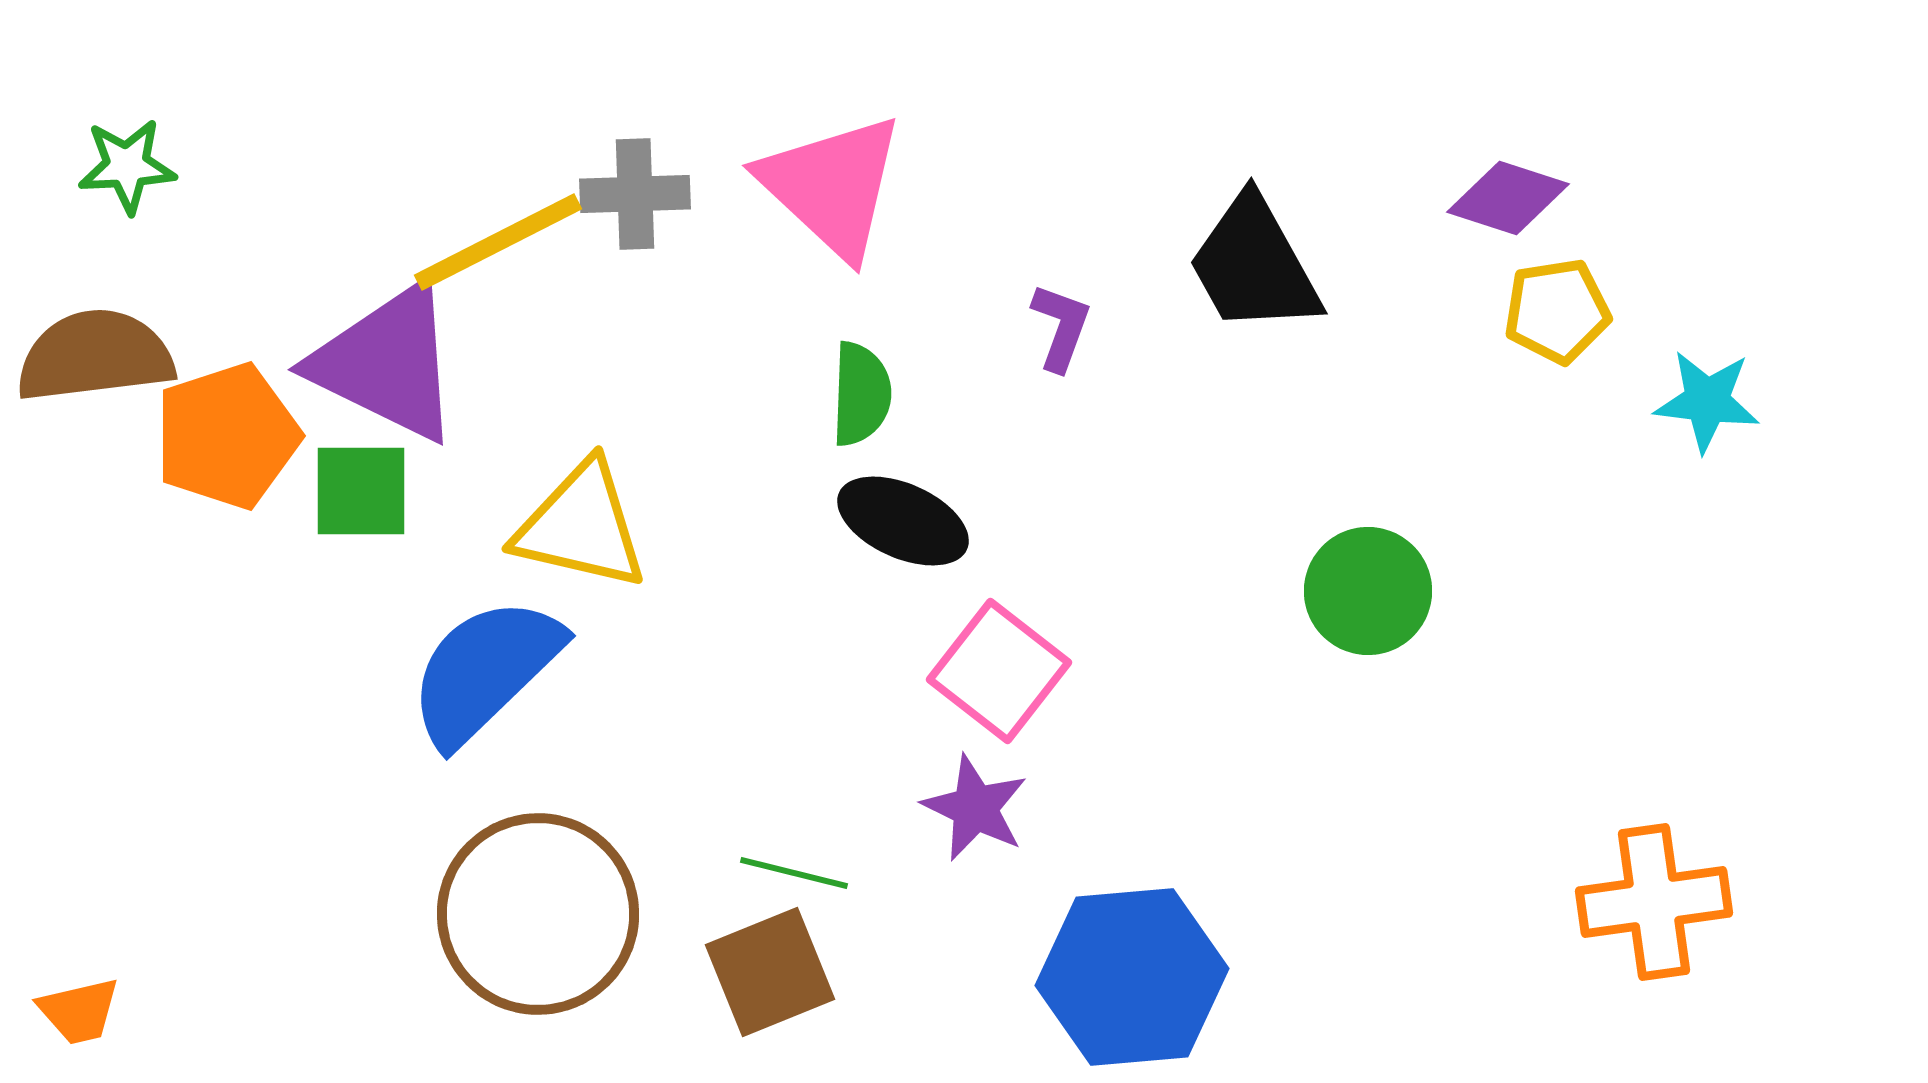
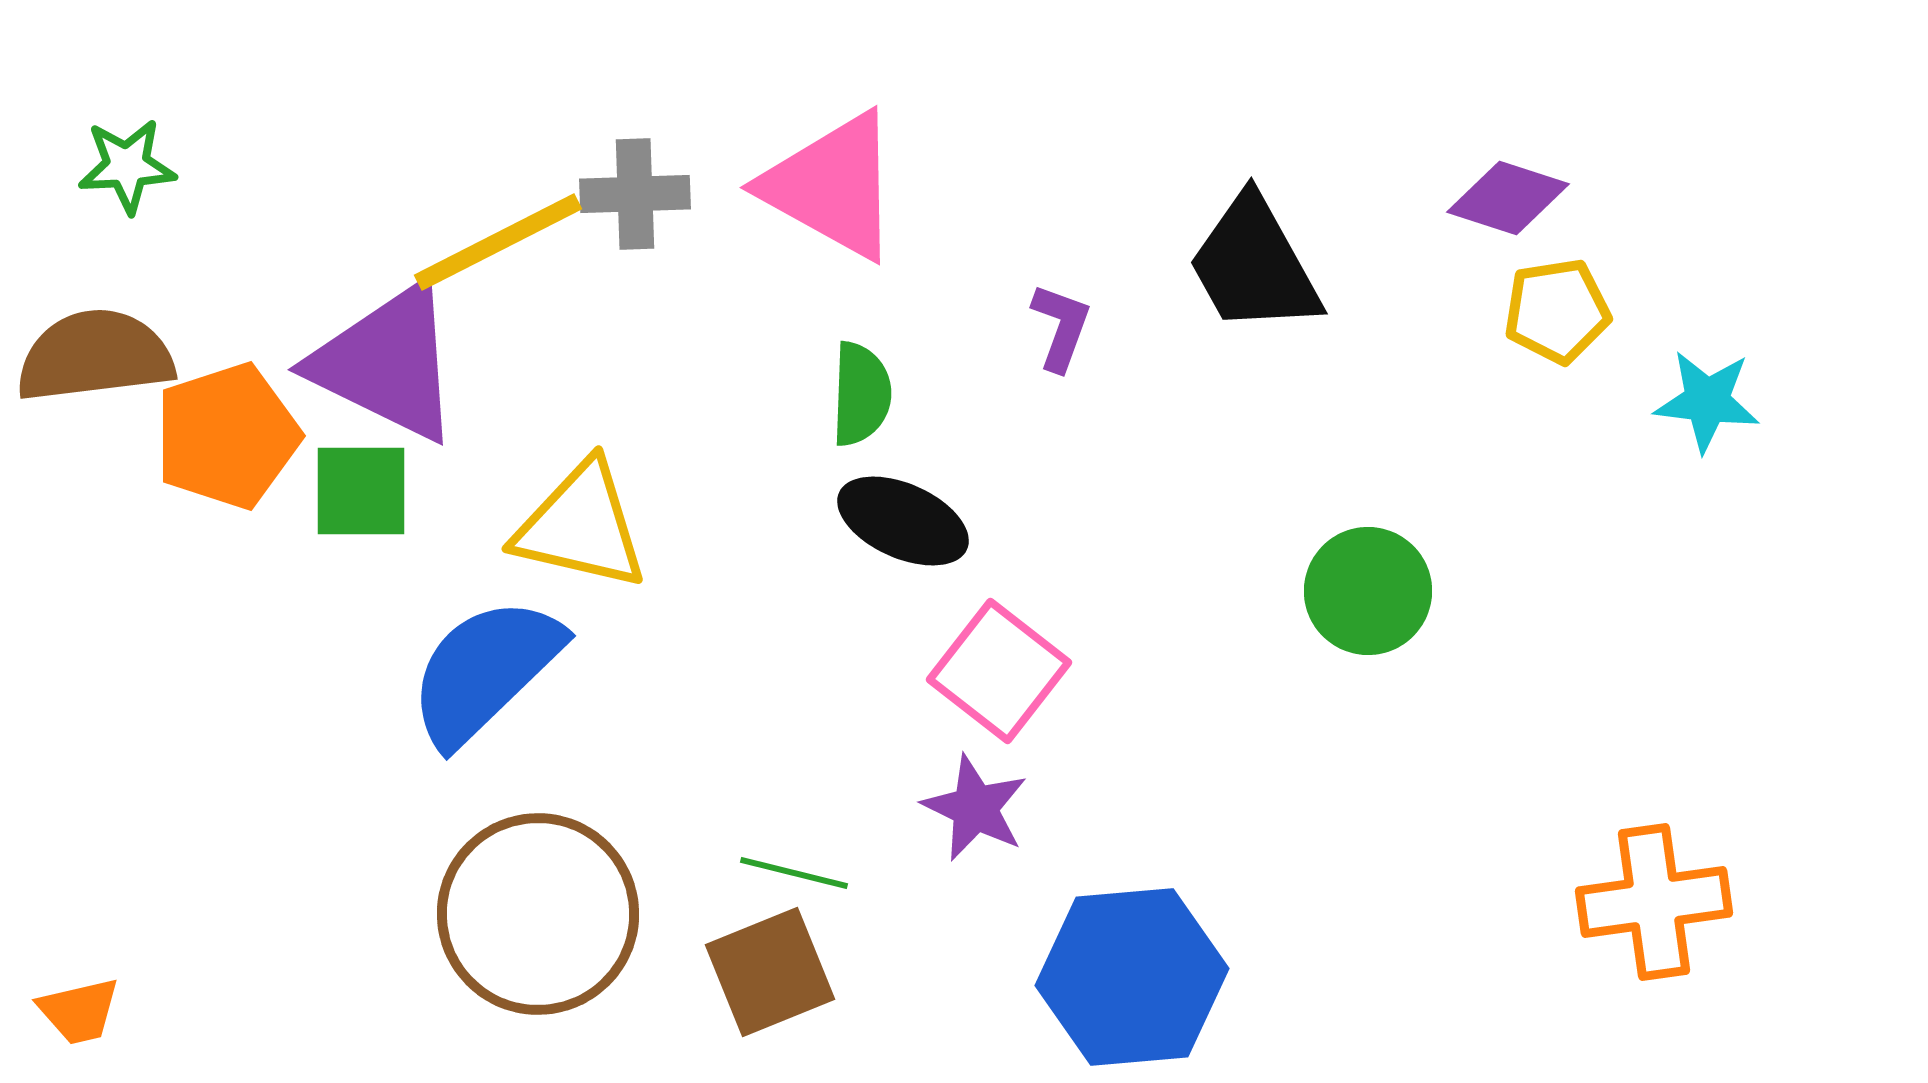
pink triangle: rotated 14 degrees counterclockwise
